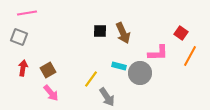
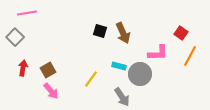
black square: rotated 16 degrees clockwise
gray square: moved 4 px left; rotated 24 degrees clockwise
gray circle: moved 1 px down
pink arrow: moved 2 px up
gray arrow: moved 15 px right
